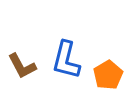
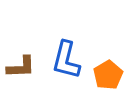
brown L-shape: moved 1 px left, 1 px down; rotated 64 degrees counterclockwise
